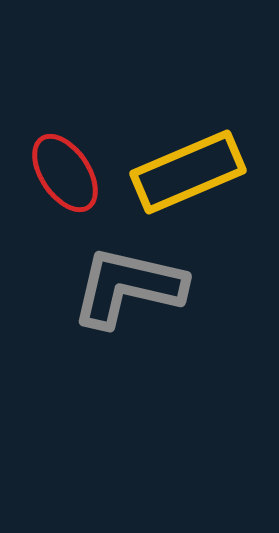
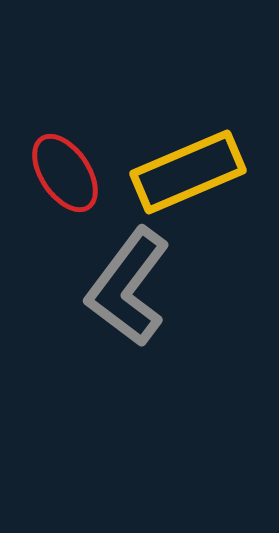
gray L-shape: rotated 66 degrees counterclockwise
